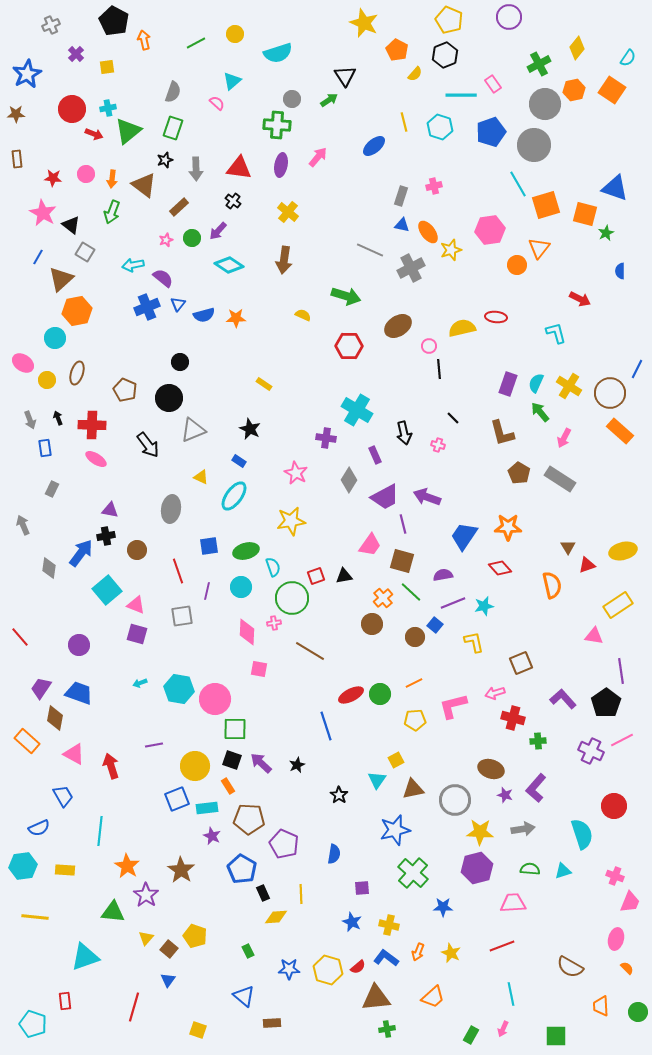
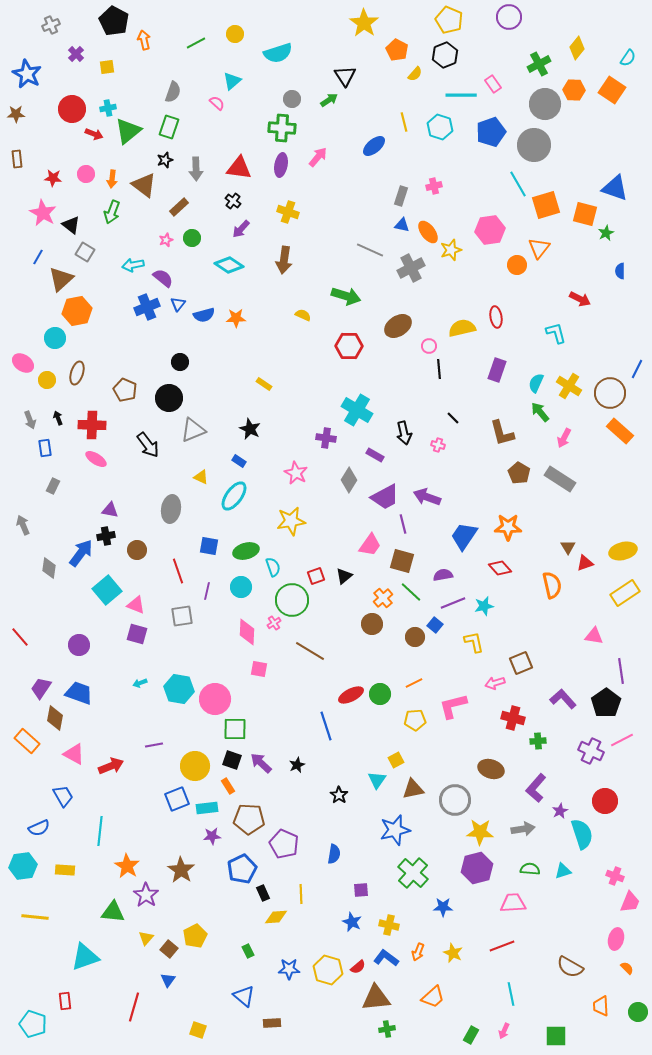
yellow star at (364, 23): rotated 12 degrees clockwise
blue star at (27, 74): rotated 16 degrees counterclockwise
orange hexagon at (574, 90): rotated 15 degrees clockwise
green cross at (277, 125): moved 5 px right, 3 px down
green rectangle at (173, 128): moved 4 px left, 1 px up
yellow cross at (288, 212): rotated 20 degrees counterclockwise
purple arrow at (218, 231): moved 23 px right, 2 px up
red ellipse at (496, 317): rotated 75 degrees clockwise
purple rectangle at (508, 384): moved 11 px left, 14 px up
purple rectangle at (375, 455): rotated 36 degrees counterclockwise
gray rectangle at (52, 489): moved 1 px right, 3 px up
blue square at (209, 546): rotated 18 degrees clockwise
red triangle at (587, 565): moved 2 px left, 2 px up
black triangle at (344, 576): rotated 30 degrees counterclockwise
green circle at (292, 598): moved 2 px down
yellow rectangle at (618, 605): moved 7 px right, 12 px up
pink cross at (274, 623): rotated 24 degrees counterclockwise
pink arrow at (495, 693): moved 10 px up
red arrow at (111, 766): rotated 85 degrees clockwise
purple star at (505, 795): moved 55 px right, 16 px down; rotated 28 degrees clockwise
red circle at (614, 806): moved 9 px left, 5 px up
purple star at (212, 836): rotated 30 degrees counterclockwise
blue pentagon at (242, 869): rotated 16 degrees clockwise
purple square at (362, 888): moved 1 px left, 2 px down
yellow pentagon at (195, 936): rotated 25 degrees clockwise
yellow star at (451, 953): moved 2 px right
pink arrow at (503, 1029): moved 1 px right, 2 px down
